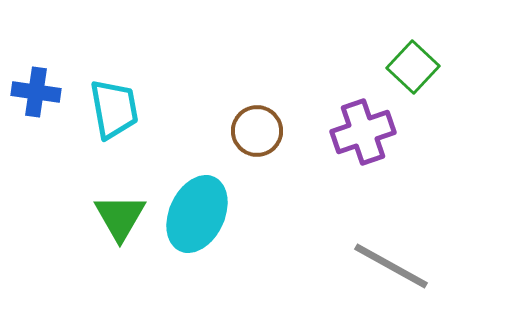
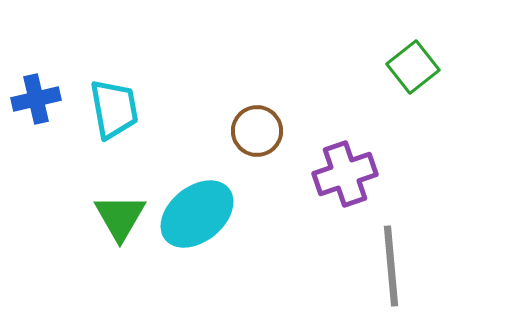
green square: rotated 9 degrees clockwise
blue cross: moved 7 px down; rotated 21 degrees counterclockwise
purple cross: moved 18 px left, 42 px down
cyan ellipse: rotated 26 degrees clockwise
gray line: rotated 56 degrees clockwise
